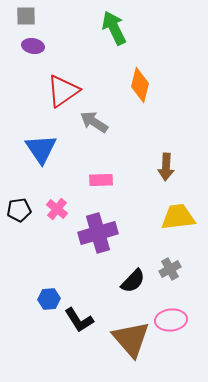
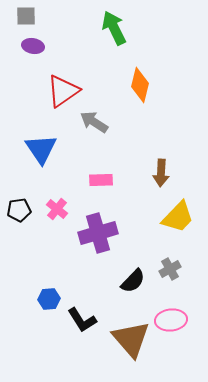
brown arrow: moved 5 px left, 6 px down
yellow trapezoid: rotated 141 degrees clockwise
black L-shape: moved 3 px right
